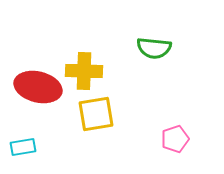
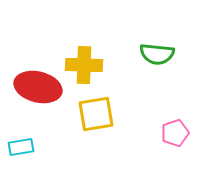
green semicircle: moved 3 px right, 6 px down
yellow cross: moved 6 px up
pink pentagon: moved 6 px up
cyan rectangle: moved 2 px left
